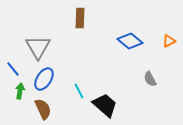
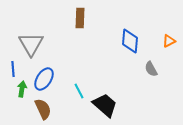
blue diamond: rotated 55 degrees clockwise
gray triangle: moved 7 px left, 3 px up
blue line: rotated 35 degrees clockwise
gray semicircle: moved 1 px right, 10 px up
green arrow: moved 2 px right, 2 px up
